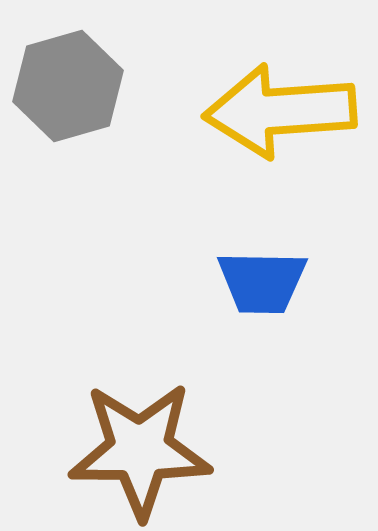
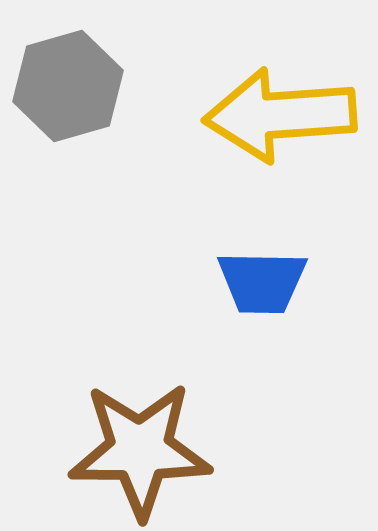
yellow arrow: moved 4 px down
